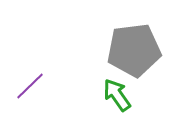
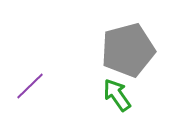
gray pentagon: moved 6 px left; rotated 8 degrees counterclockwise
